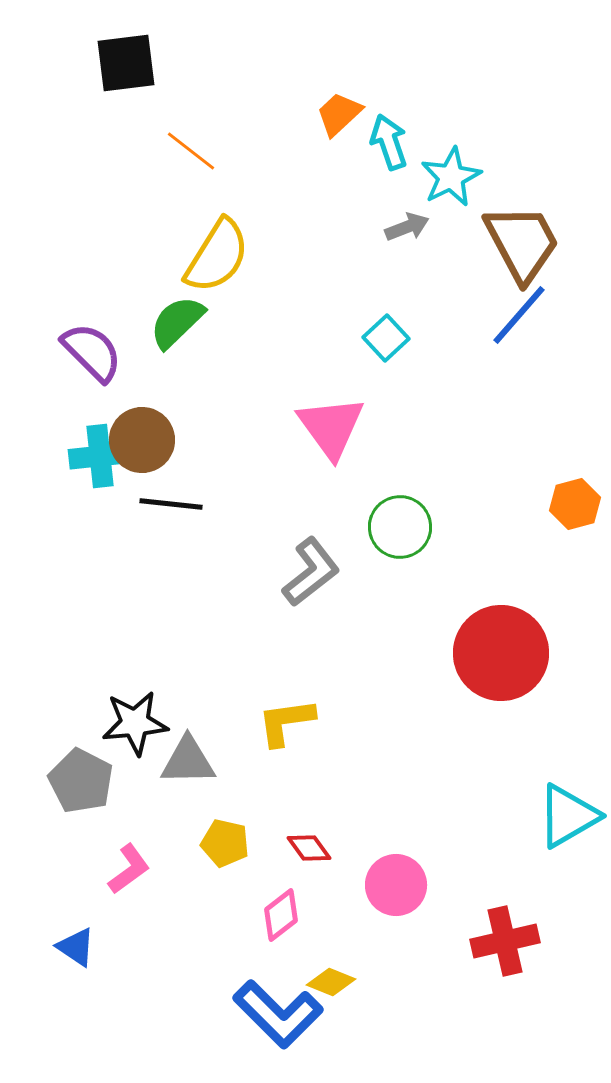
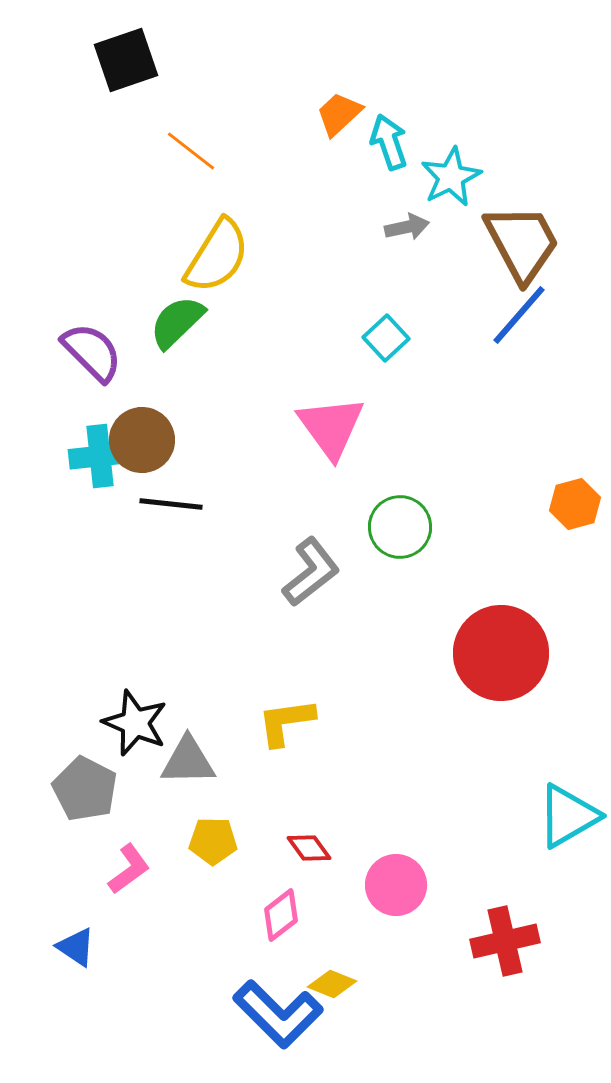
black square: moved 3 px up; rotated 12 degrees counterclockwise
gray arrow: rotated 9 degrees clockwise
black star: rotated 28 degrees clockwise
gray pentagon: moved 4 px right, 8 px down
yellow pentagon: moved 12 px left, 2 px up; rotated 12 degrees counterclockwise
yellow diamond: moved 1 px right, 2 px down
